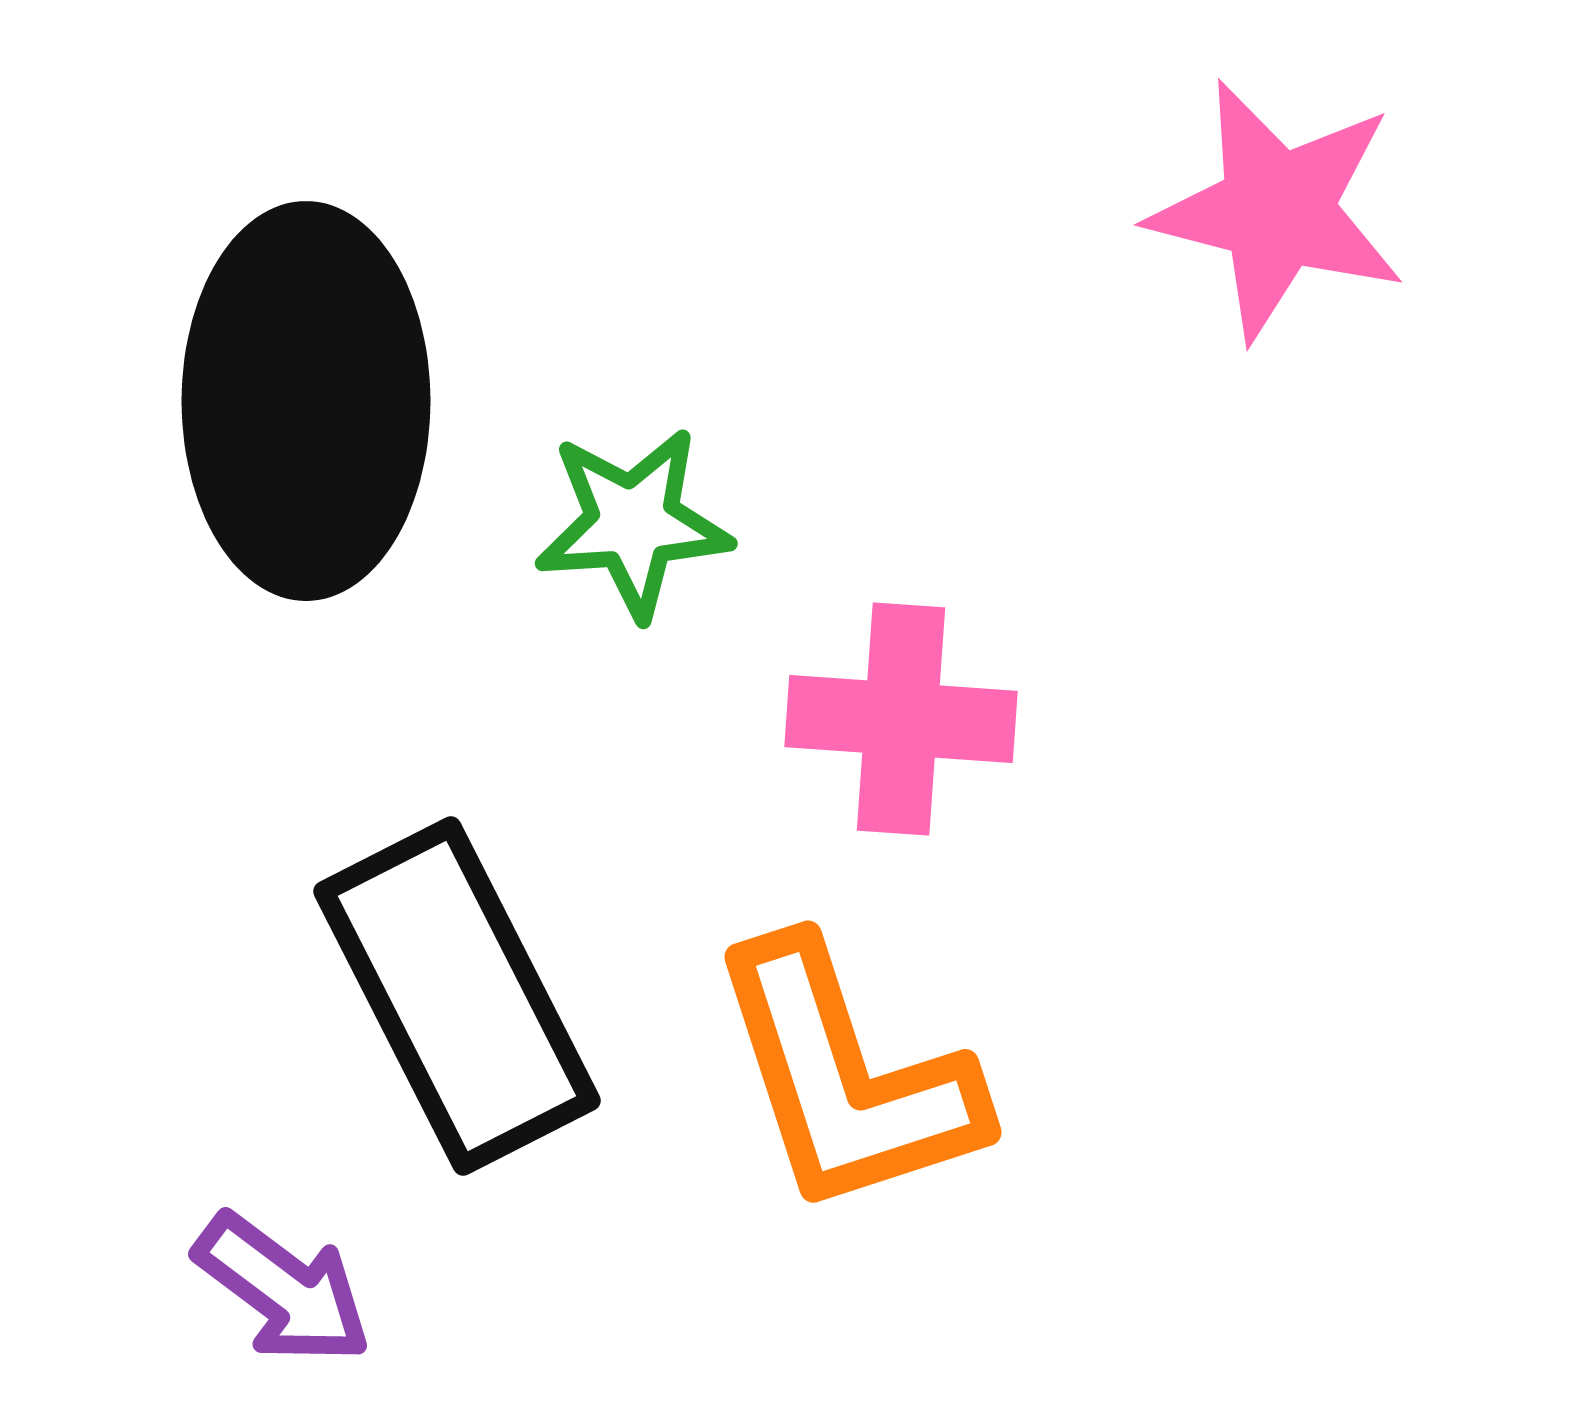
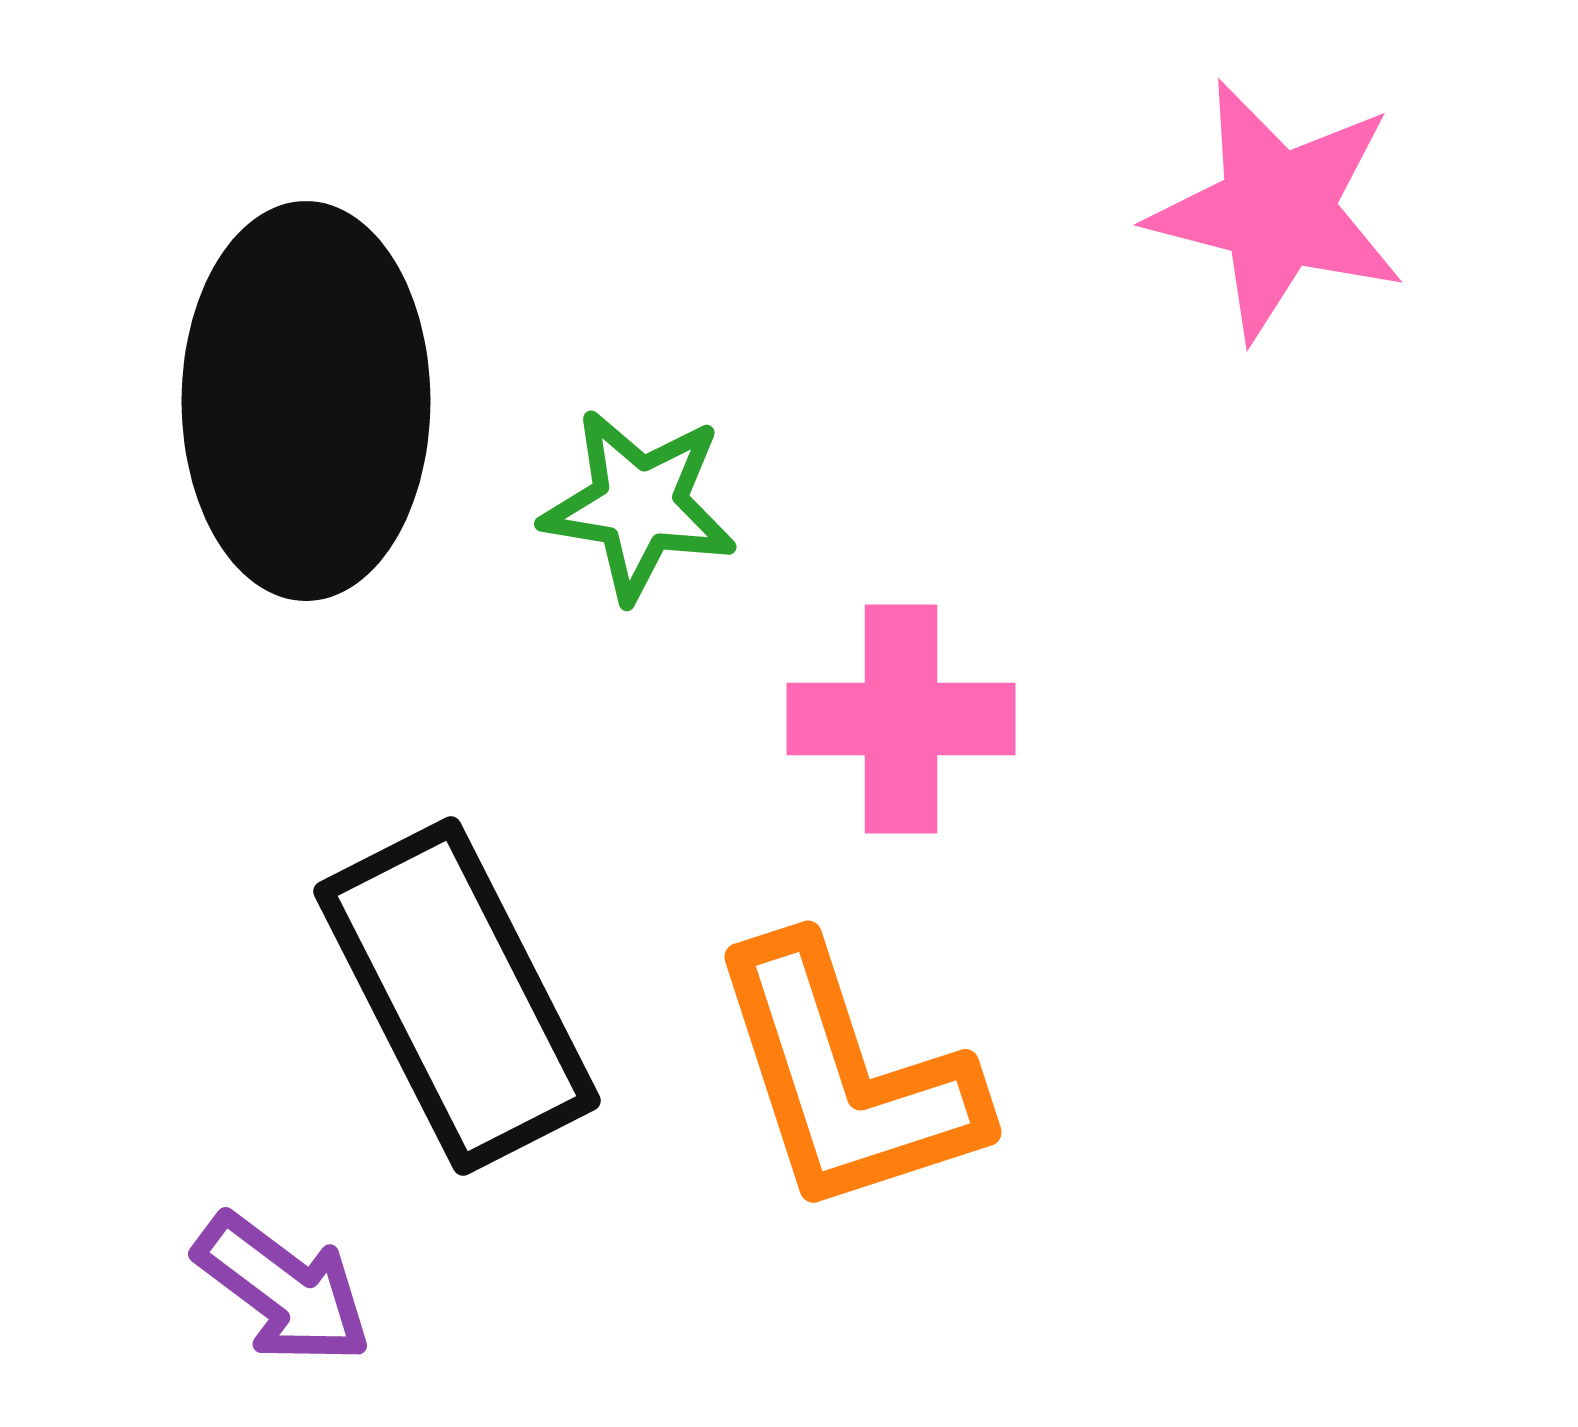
green star: moved 6 px right, 18 px up; rotated 13 degrees clockwise
pink cross: rotated 4 degrees counterclockwise
